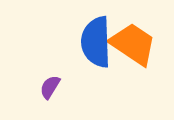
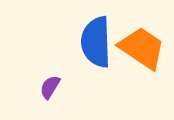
orange trapezoid: moved 9 px right, 4 px down
